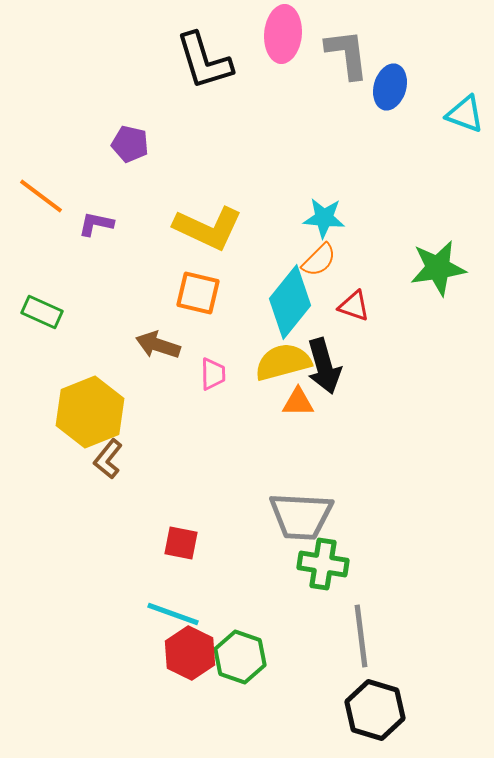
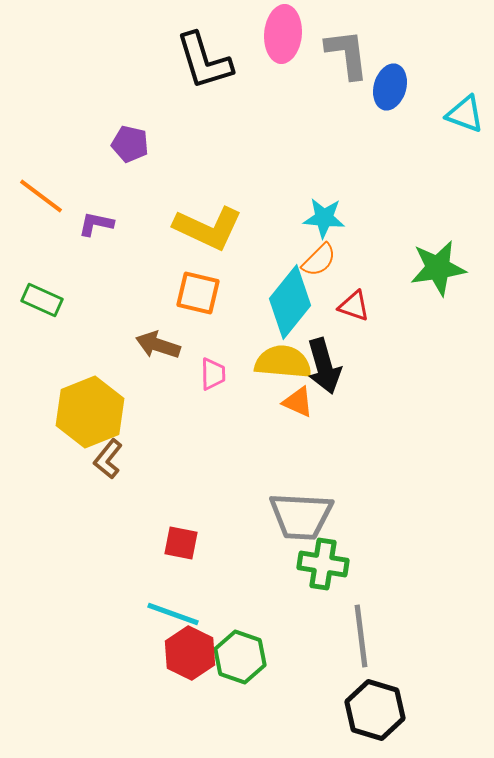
green rectangle: moved 12 px up
yellow semicircle: rotated 20 degrees clockwise
orange triangle: rotated 24 degrees clockwise
